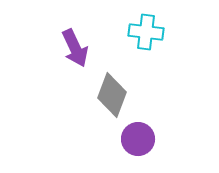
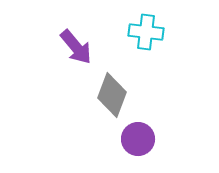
purple arrow: moved 1 px right, 1 px up; rotated 15 degrees counterclockwise
